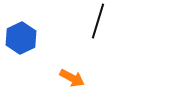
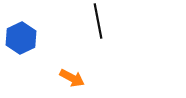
black line: rotated 28 degrees counterclockwise
